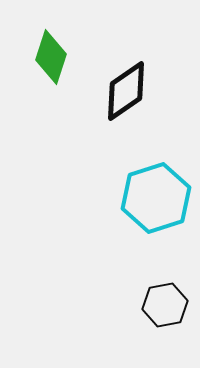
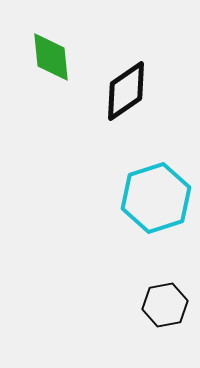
green diamond: rotated 24 degrees counterclockwise
